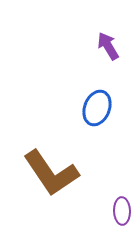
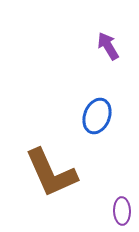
blue ellipse: moved 8 px down
brown L-shape: rotated 10 degrees clockwise
